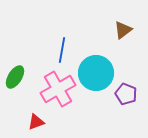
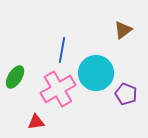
red triangle: rotated 12 degrees clockwise
